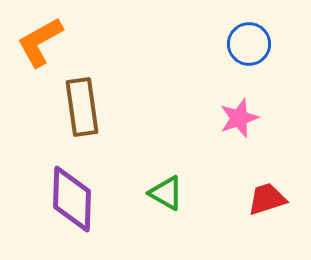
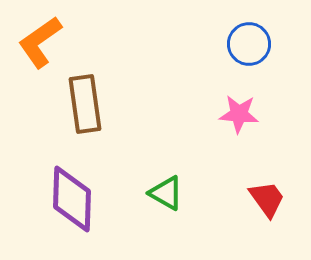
orange L-shape: rotated 6 degrees counterclockwise
brown rectangle: moved 3 px right, 3 px up
pink star: moved 4 px up; rotated 24 degrees clockwise
red trapezoid: rotated 72 degrees clockwise
